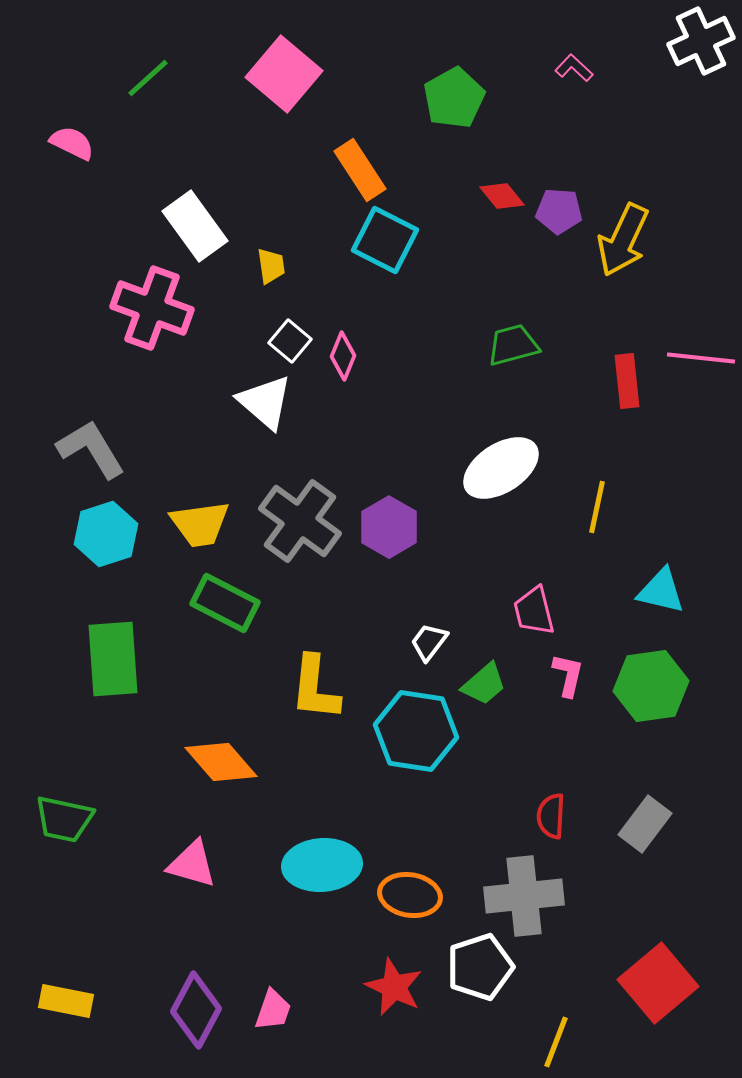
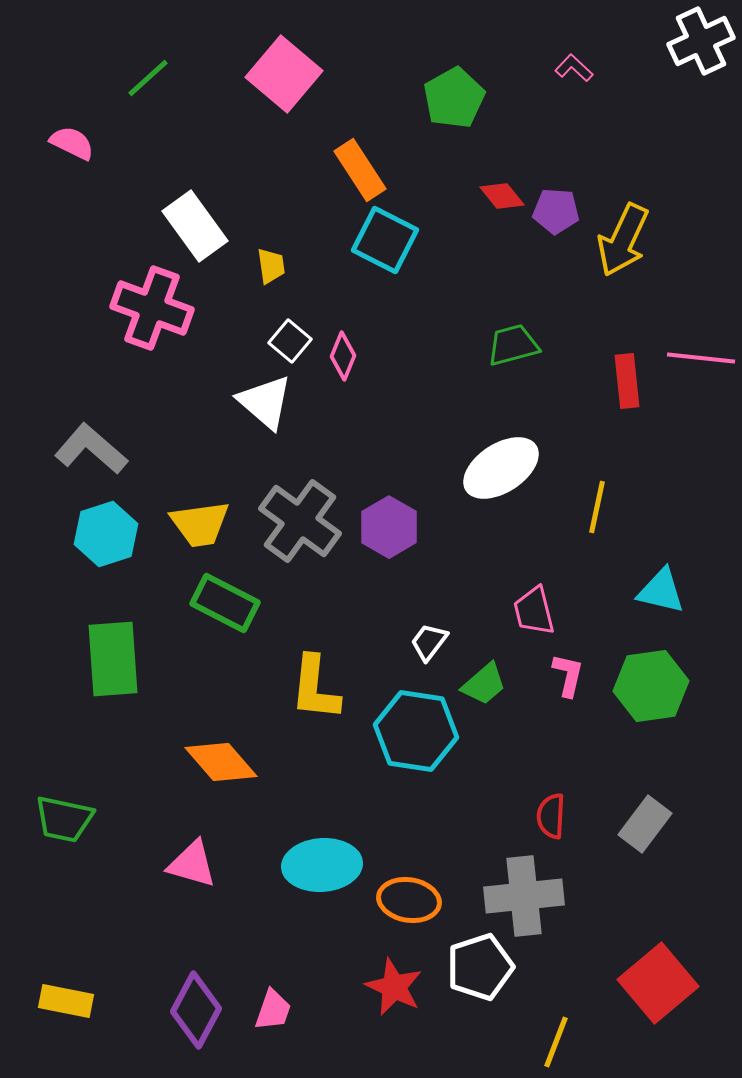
purple pentagon at (559, 211): moved 3 px left
gray L-shape at (91, 449): rotated 18 degrees counterclockwise
orange ellipse at (410, 895): moved 1 px left, 5 px down
